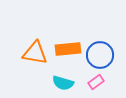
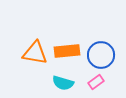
orange rectangle: moved 1 px left, 2 px down
blue circle: moved 1 px right
